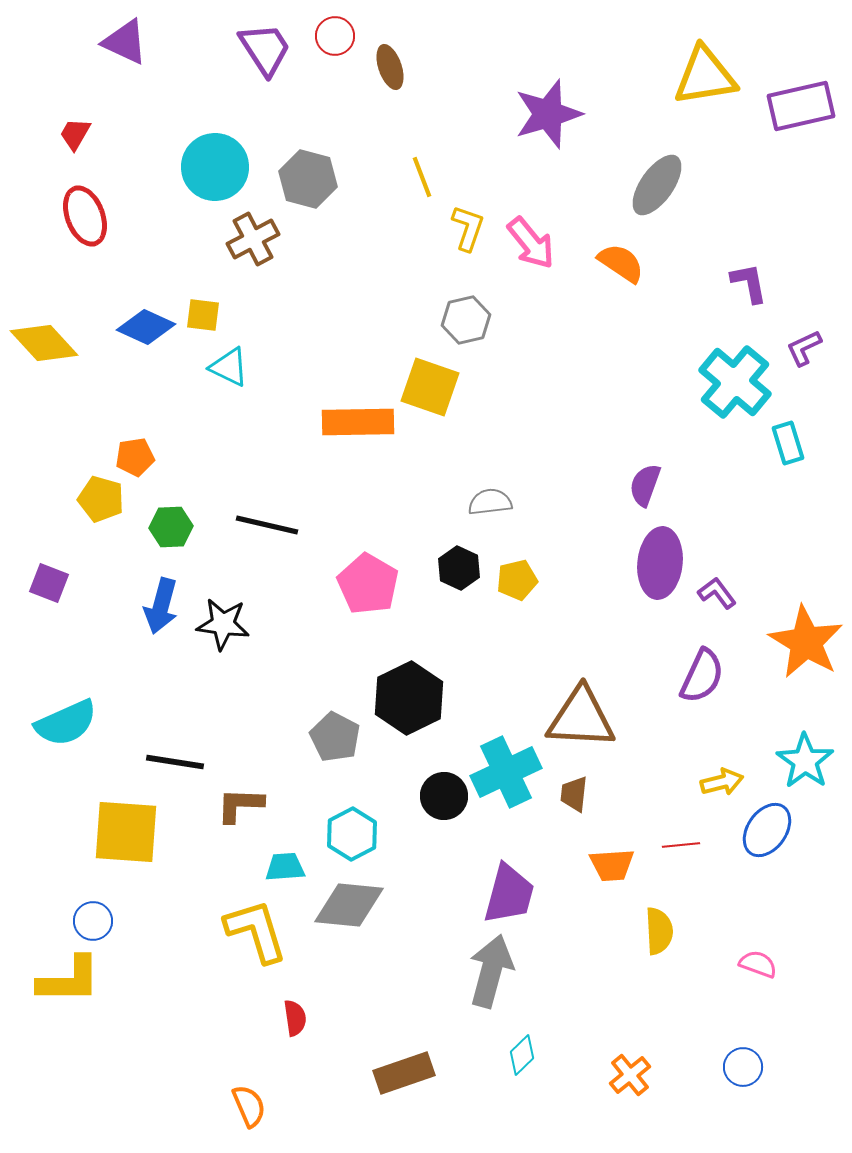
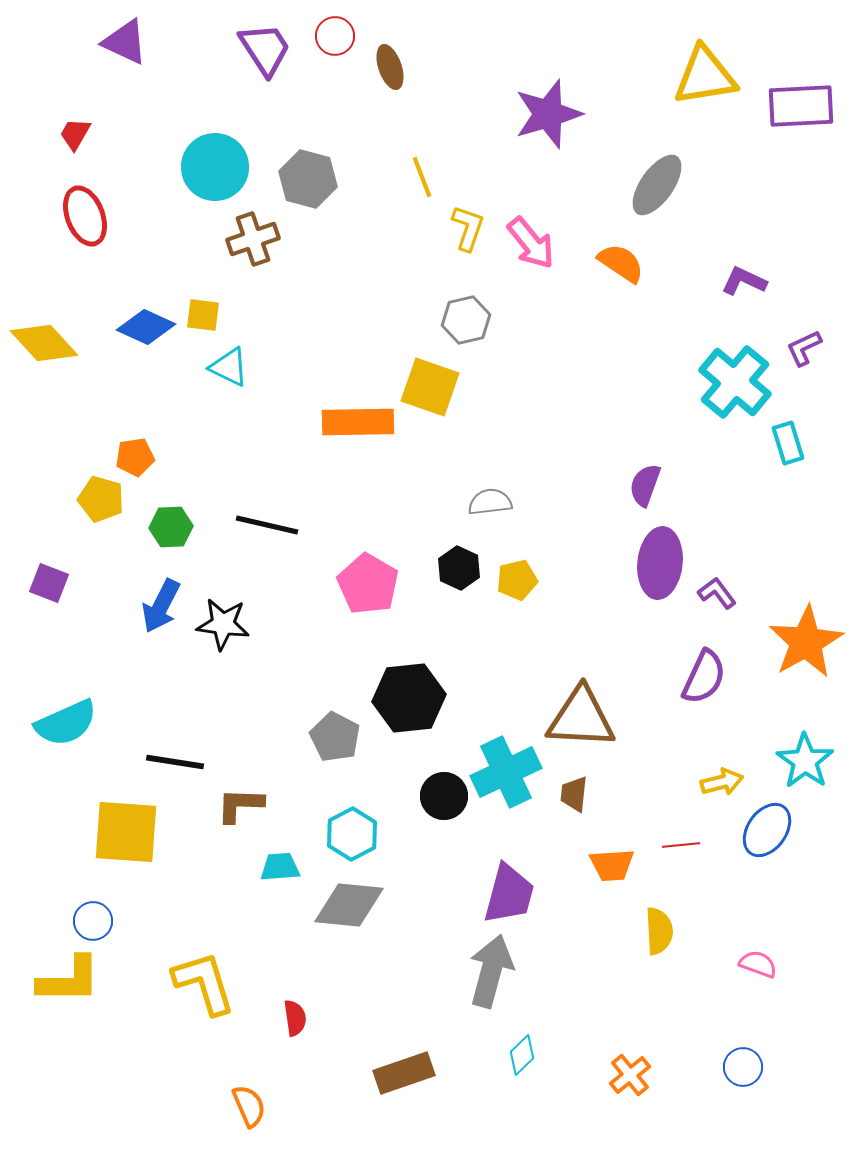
purple rectangle at (801, 106): rotated 10 degrees clockwise
brown cross at (253, 239): rotated 9 degrees clockwise
purple L-shape at (749, 283): moved 5 px left, 2 px up; rotated 54 degrees counterclockwise
blue arrow at (161, 606): rotated 12 degrees clockwise
orange star at (806, 642): rotated 12 degrees clockwise
purple semicircle at (702, 676): moved 2 px right, 1 px down
black hexagon at (409, 698): rotated 20 degrees clockwise
cyan trapezoid at (285, 867): moved 5 px left
yellow L-shape at (256, 931): moved 52 px left, 52 px down
